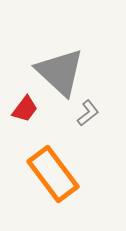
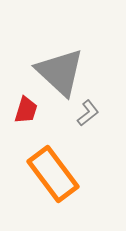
red trapezoid: moved 1 px right, 1 px down; rotated 20 degrees counterclockwise
